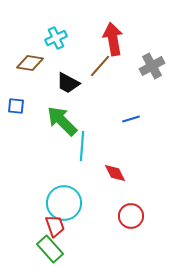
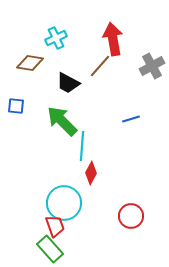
red diamond: moved 24 px left; rotated 55 degrees clockwise
